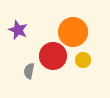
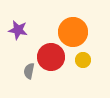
purple star: rotated 12 degrees counterclockwise
red circle: moved 2 px left, 1 px down
